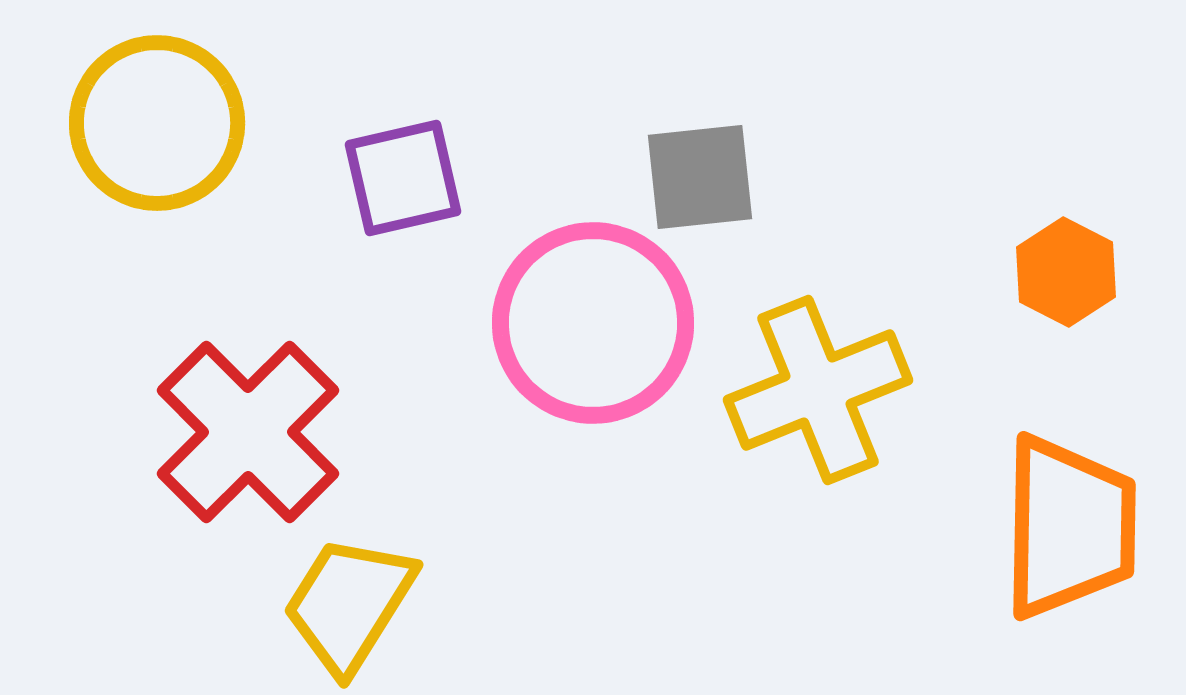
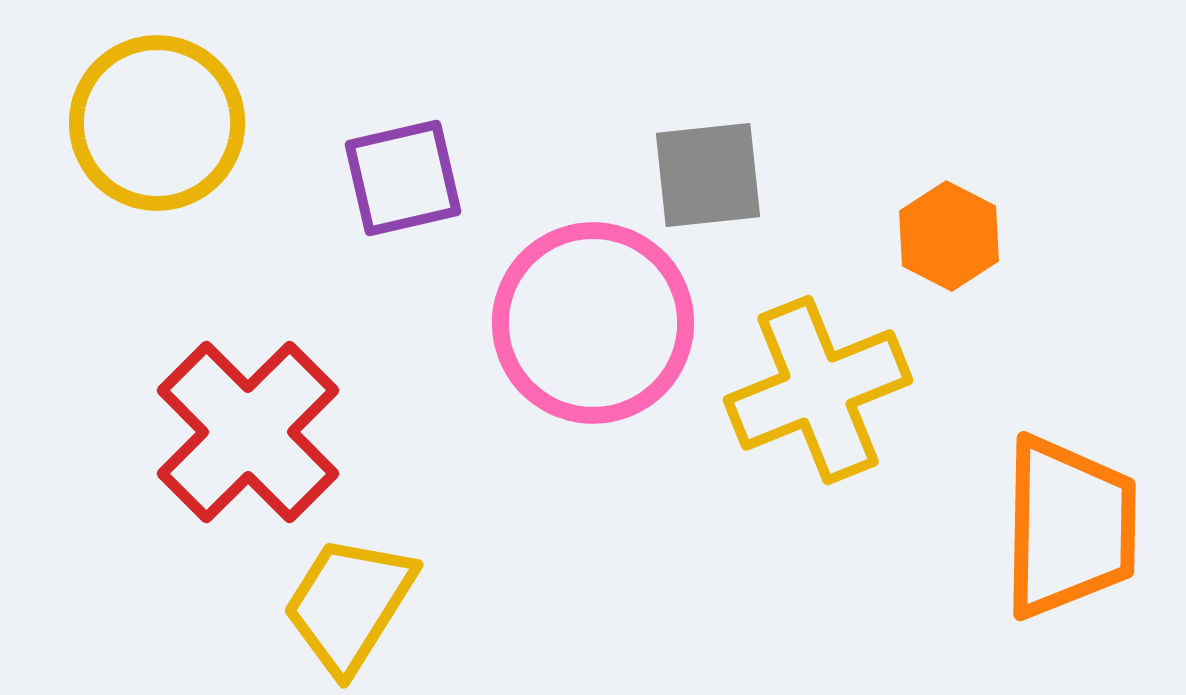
gray square: moved 8 px right, 2 px up
orange hexagon: moved 117 px left, 36 px up
